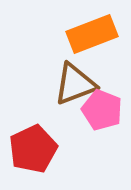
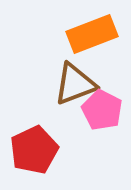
pink pentagon: rotated 6 degrees clockwise
red pentagon: moved 1 px right, 1 px down
